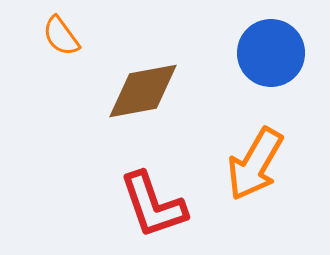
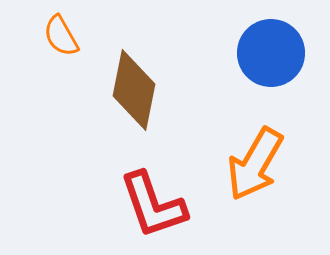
orange semicircle: rotated 6 degrees clockwise
brown diamond: moved 9 px left, 1 px up; rotated 68 degrees counterclockwise
